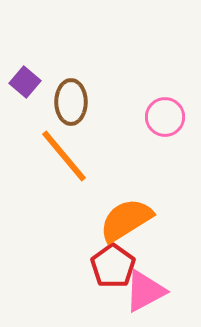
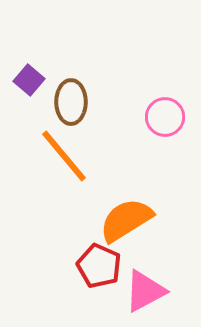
purple square: moved 4 px right, 2 px up
red pentagon: moved 14 px left; rotated 12 degrees counterclockwise
